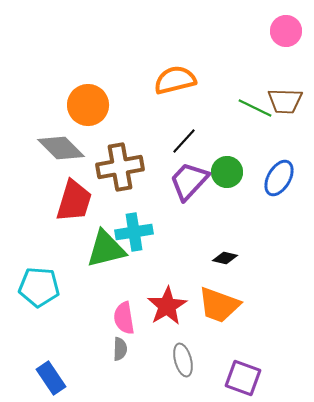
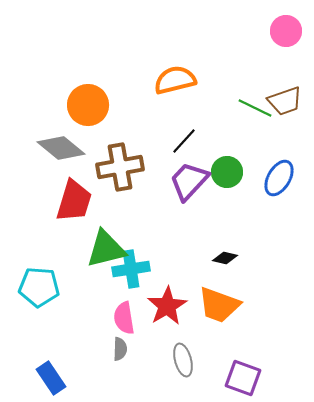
brown trapezoid: rotated 21 degrees counterclockwise
gray diamond: rotated 6 degrees counterclockwise
cyan cross: moved 3 px left, 37 px down
